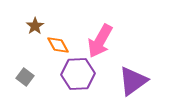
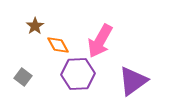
gray square: moved 2 px left
